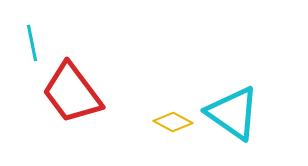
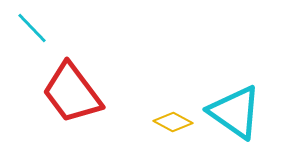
cyan line: moved 15 px up; rotated 33 degrees counterclockwise
cyan triangle: moved 2 px right, 1 px up
